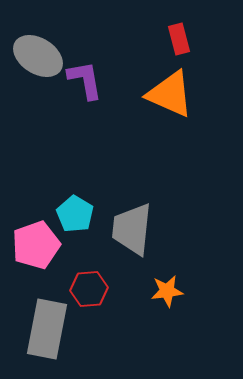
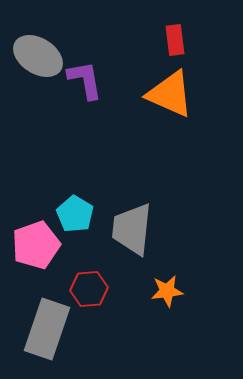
red rectangle: moved 4 px left, 1 px down; rotated 8 degrees clockwise
gray rectangle: rotated 8 degrees clockwise
